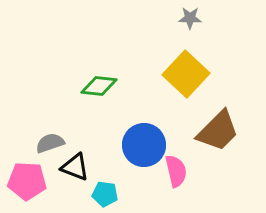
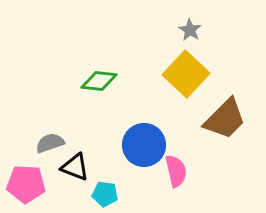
gray star: moved 12 px down; rotated 30 degrees clockwise
green diamond: moved 5 px up
brown trapezoid: moved 7 px right, 12 px up
pink pentagon: moved 1 px left, 3 px down
